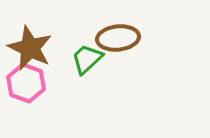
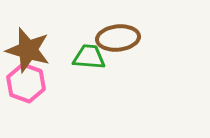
brown star: moved 2 px left, 2 px down; rotated 9 degrees counterclockwise
green trapezoid: moved 2 px right, 2 px up; rotated 48 degrees clockwise
